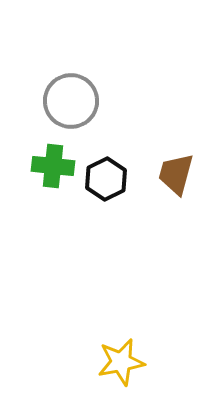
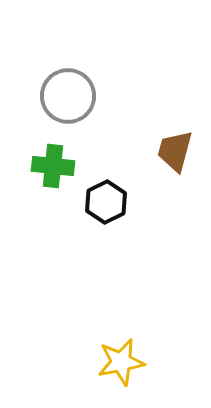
gray circle: moved 3 px left, 5 px up
brown trapezoid: moved 1 px left, 23 px up
black hexagon: moved 23 px down
